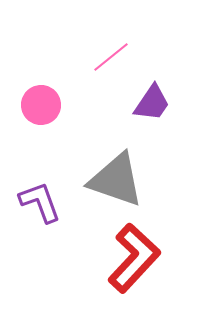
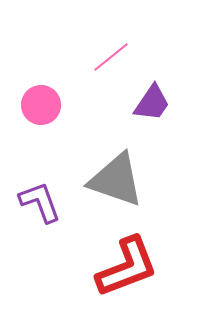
red L-shape: moved 7 px left, 9 px down; rotated 26 degrees clockwise
